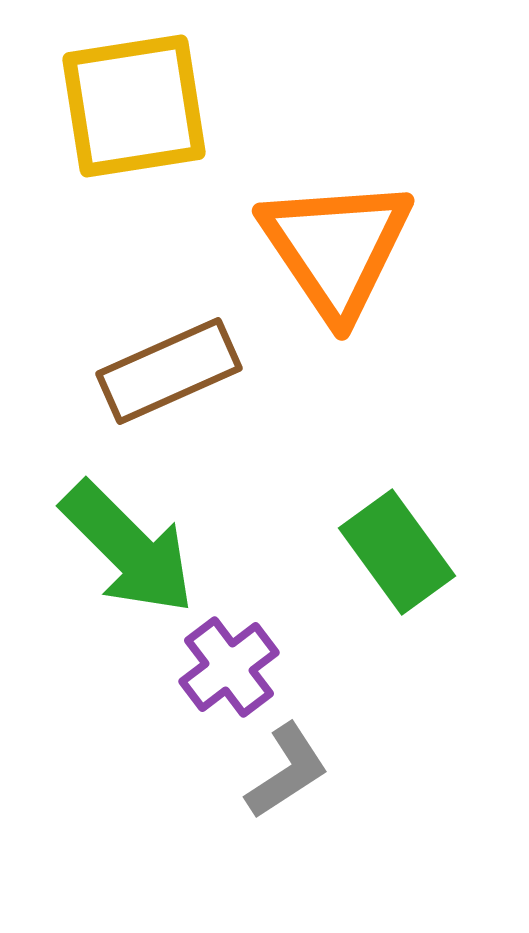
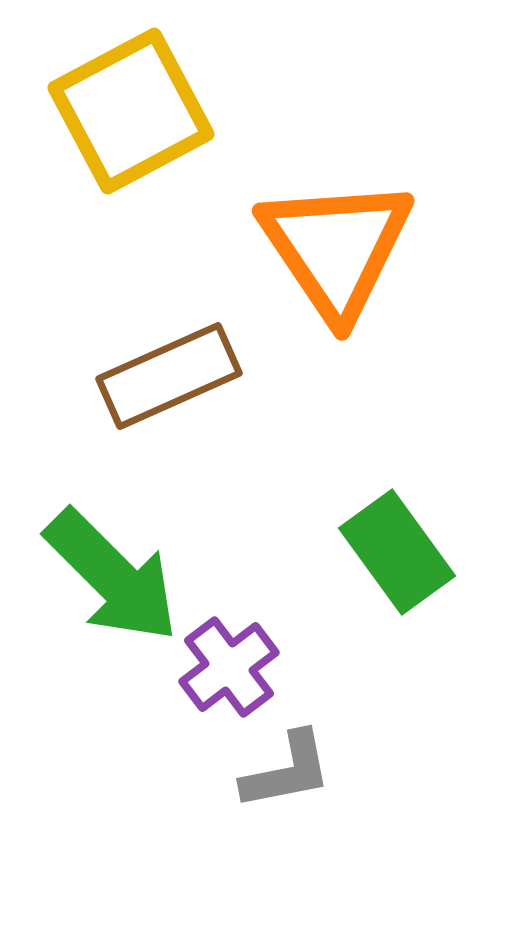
yellow square: moved 3 px left, 5 px down; rotated 19 degrees counterclockwise
brown rectangle: moved 5 px down
green arrow: moved 16 px left, 28 px down
gray L-shape: rotated 22 degrees clockwise
